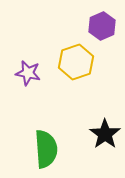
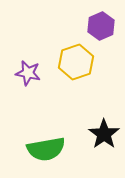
purple hexagon: moved 1 px left
black star: moved 1 px left
green semicircle: rotated 84 degrees clockwise
